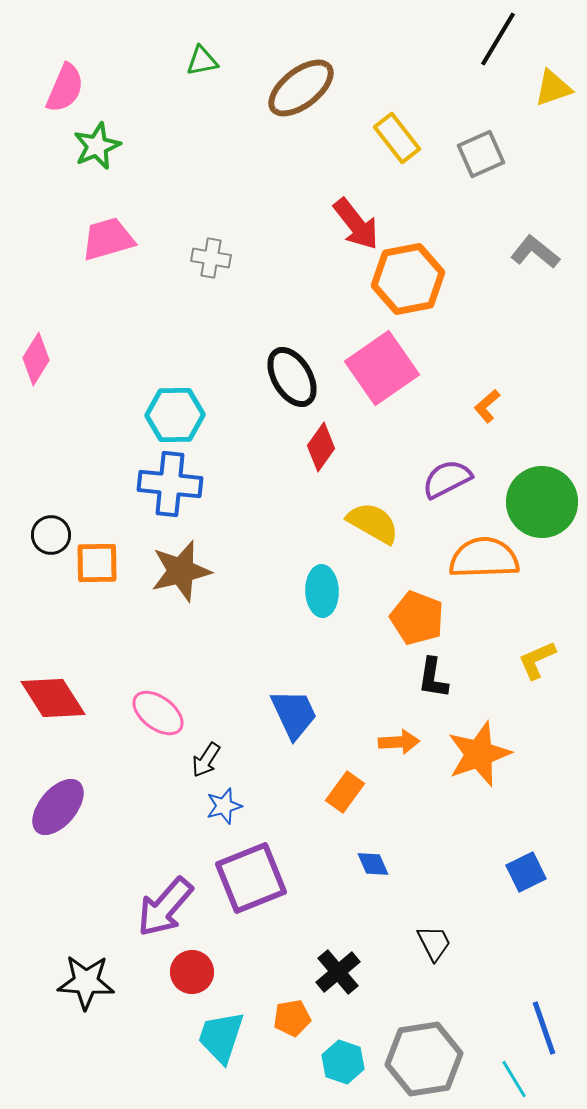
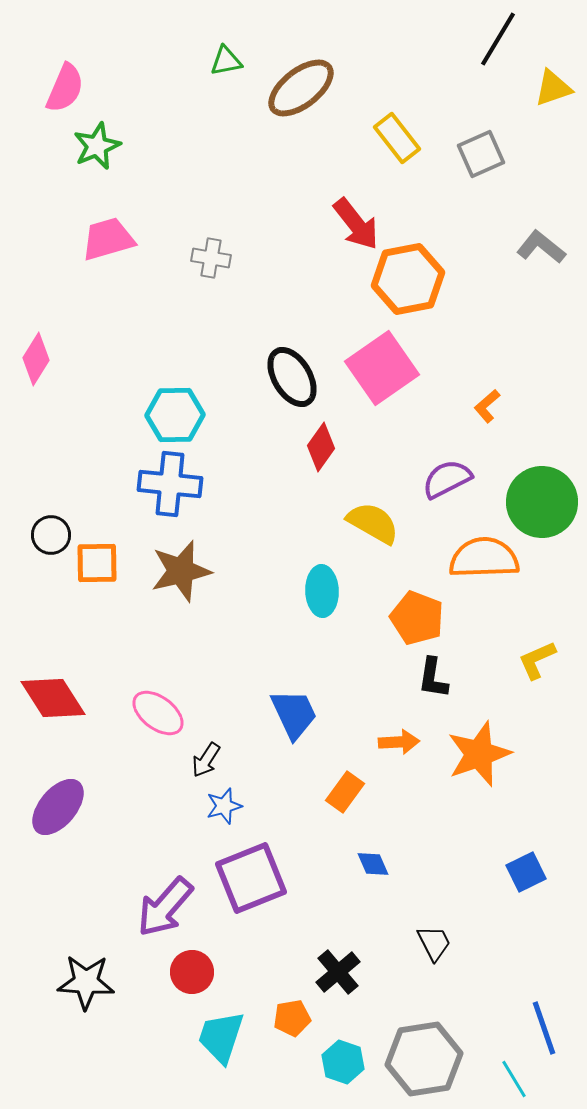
green triangle at (202, 61): moved 24 px right
gray L-shape at (535, 252): moved 6 px right, 5 px up
